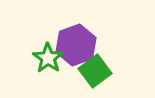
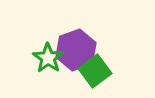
purple hexagon: moved 5 px down
